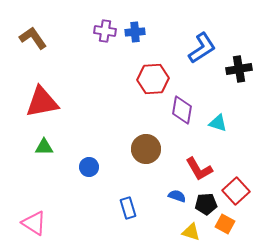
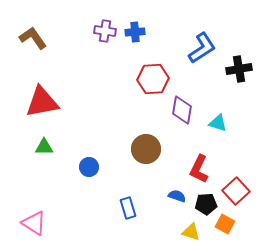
red L-shape: rotated 56 degrees clockwise
